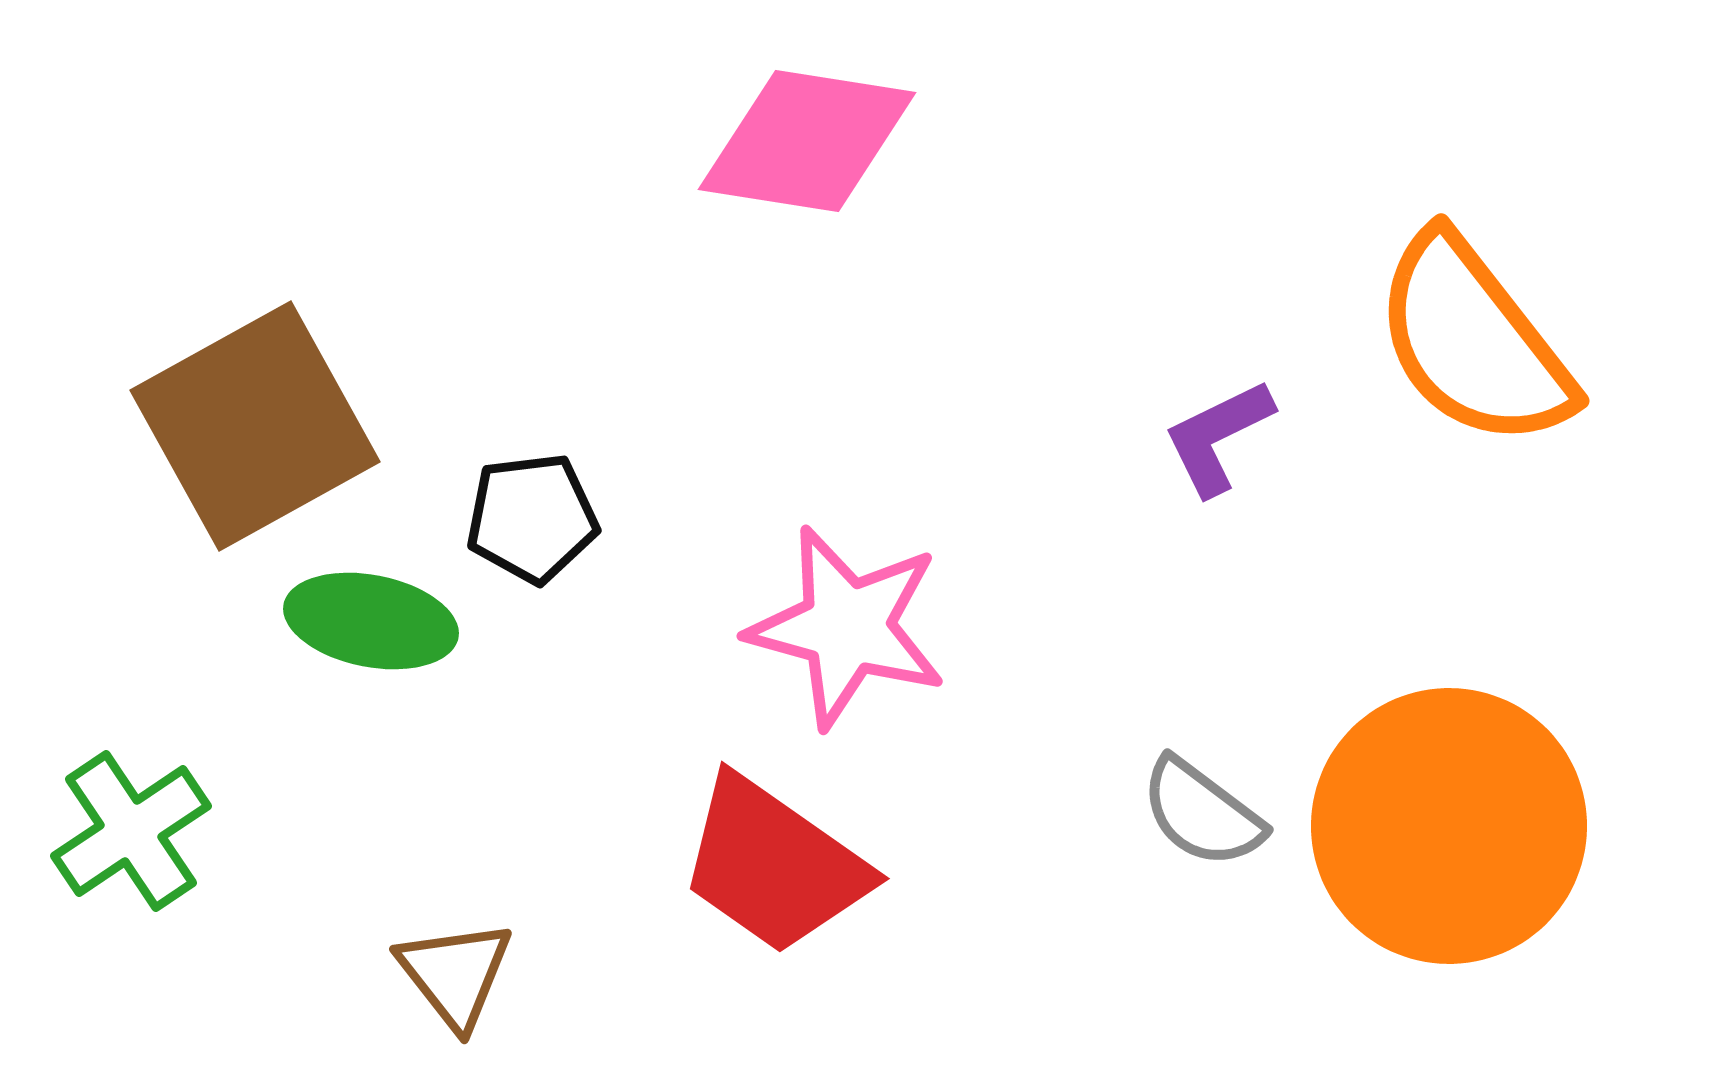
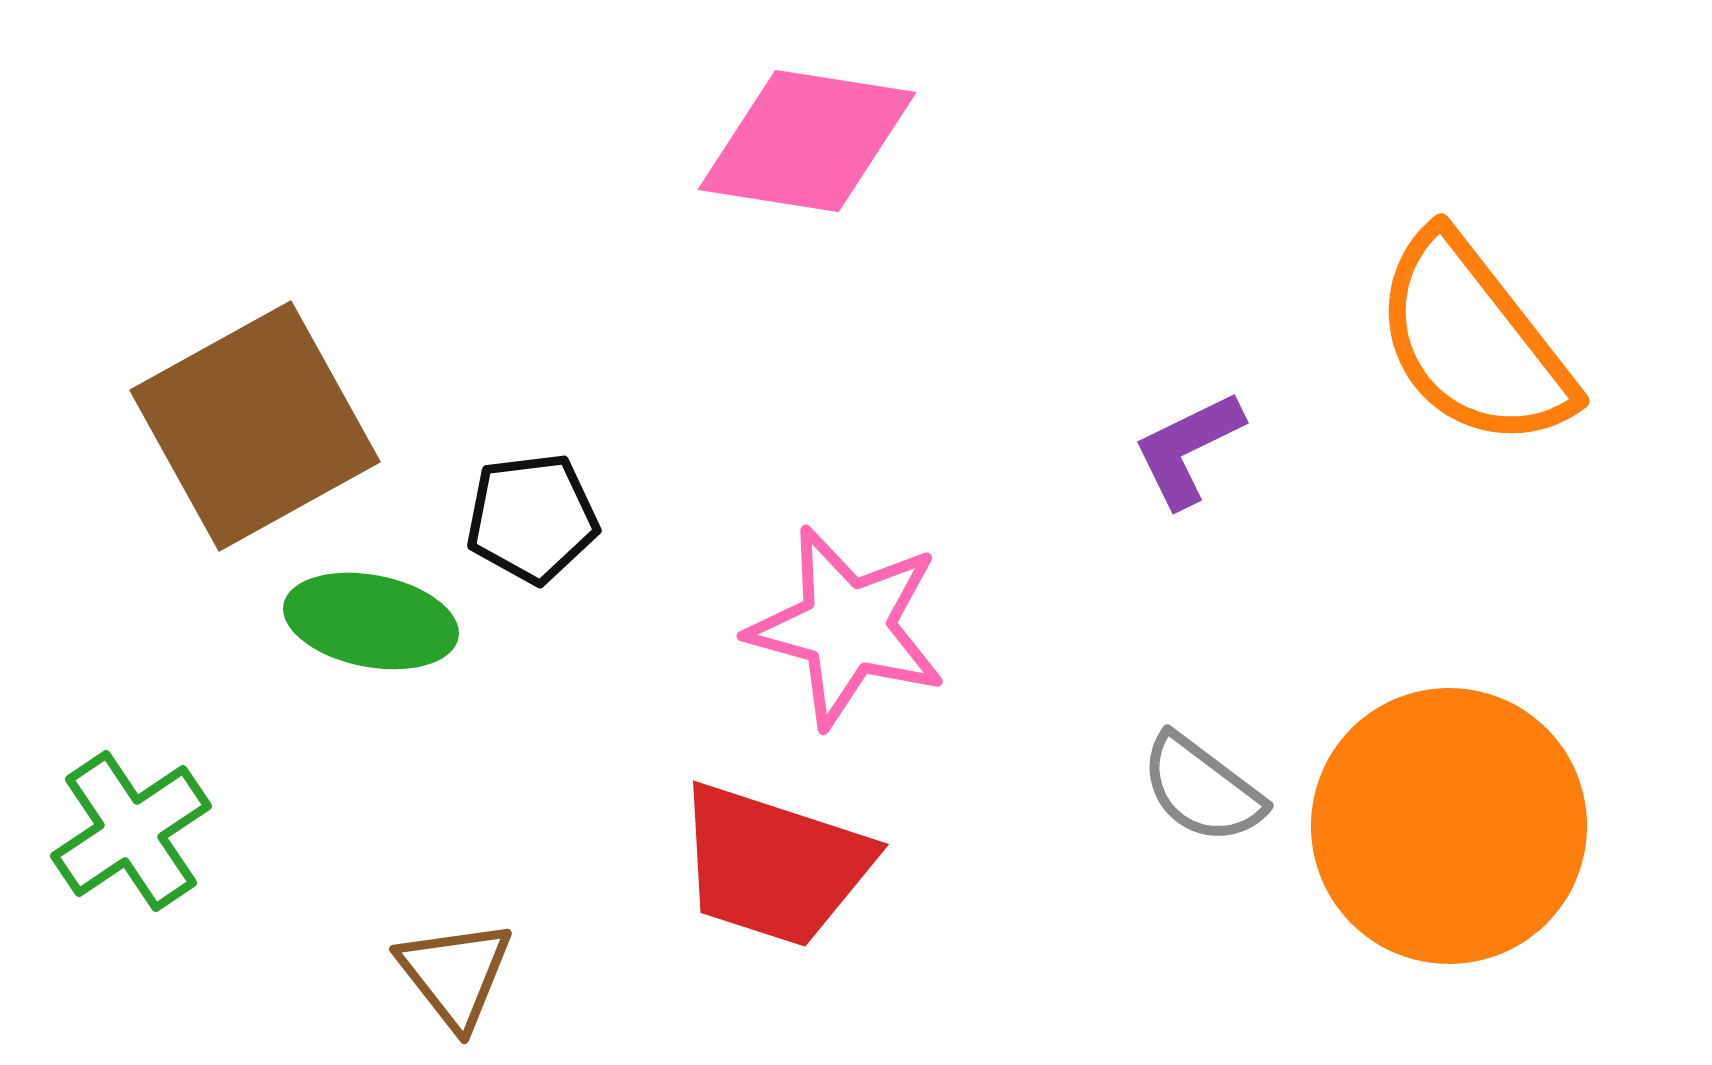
purple L-shape: moved 30 px left, 12 px down
gray semicircle: moved 24 px up
red trapezoid: rotated 17 degrees counterclockwise
